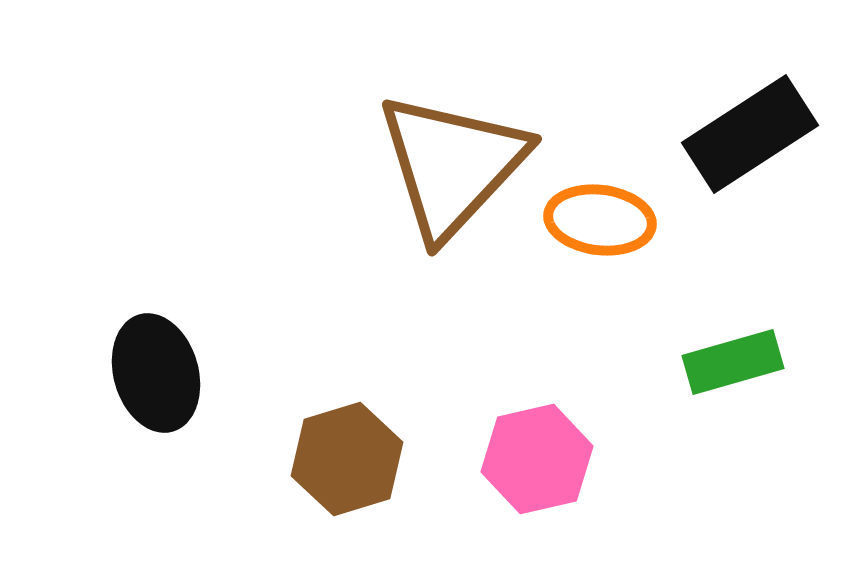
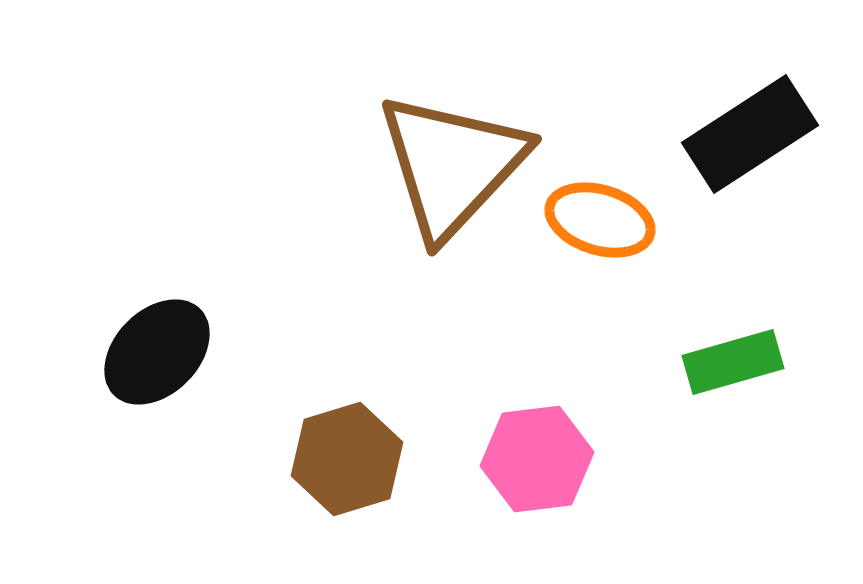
orange ellipse: rotated 10 degrees clockwise
black ellipse: moved 1 px right, 21 px up; rotated 61 degrees clockwise
pink hexagon: rotated 6 degrees clockwise
